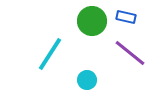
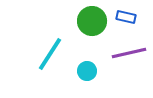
purple line: moved 1 px left; rotated 52 degrees counterclockwise
cyan circle: moved 9 px up
